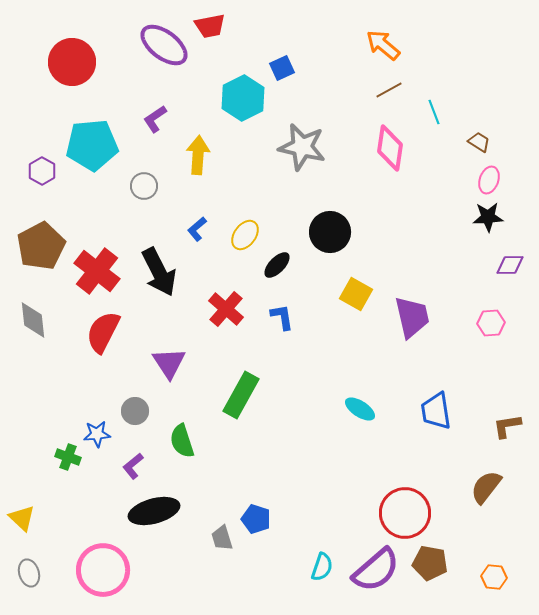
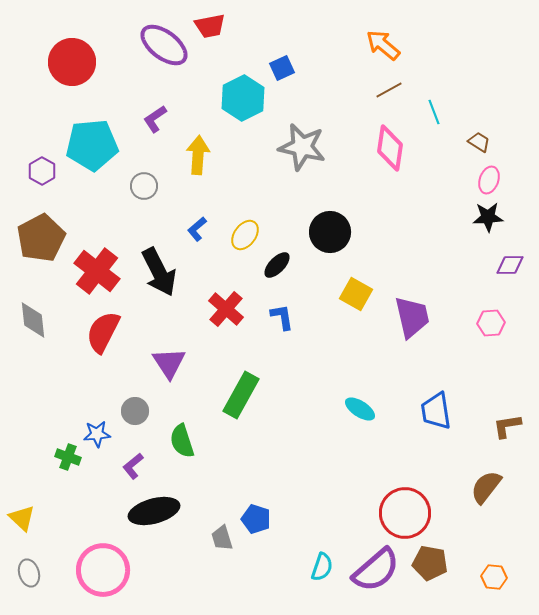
brown pentagon at (41, 246): moved 8 px up
